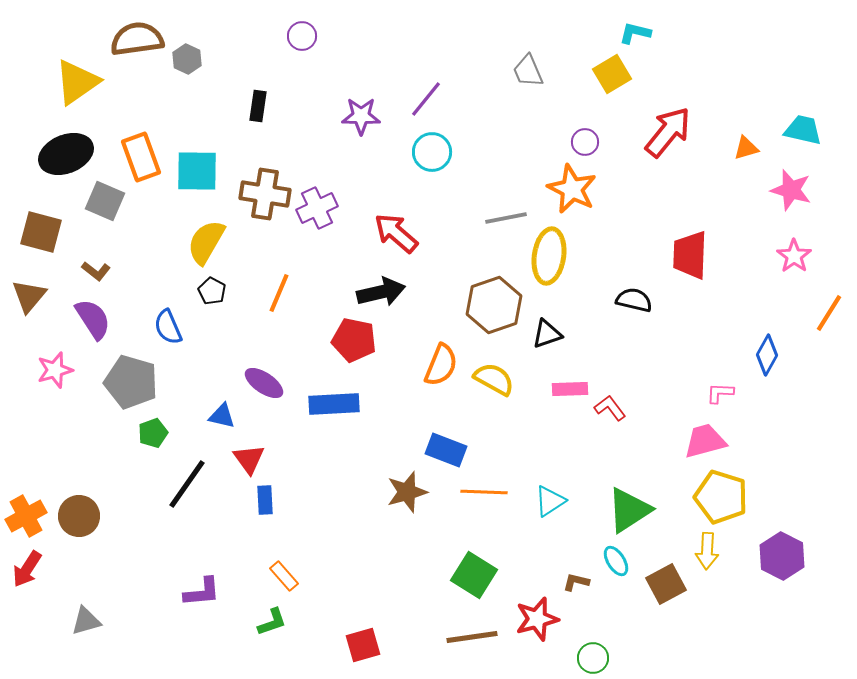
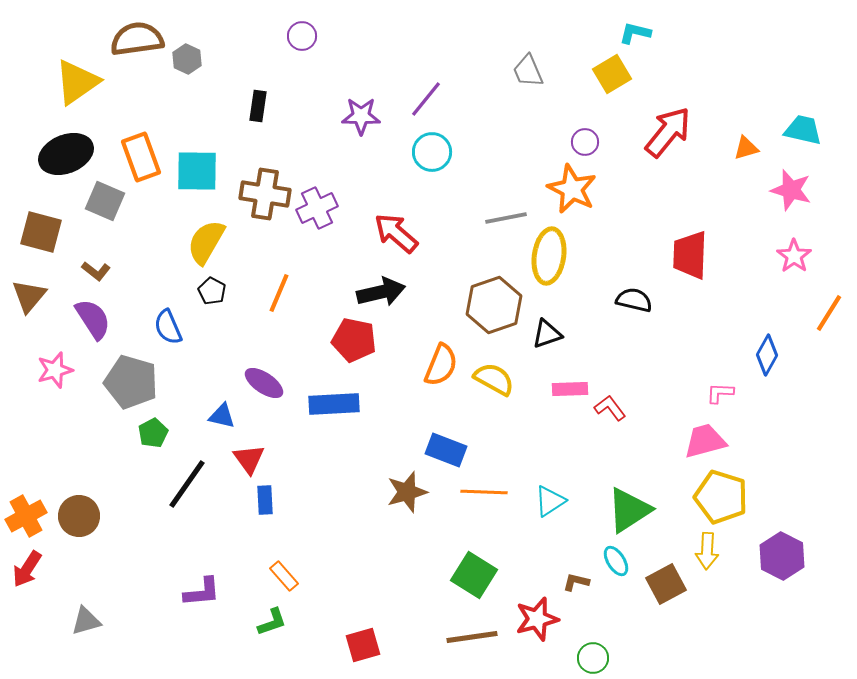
green pentagon at (153, 433): rotated 8 degrees counterclockwise
